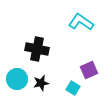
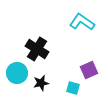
cyan L-shape: moved 1 px right
black cross: rotated 20 degrees clockwise
cyan circle: moved 6 px up
cyan square: rotated 16 degrees counterclockwise
